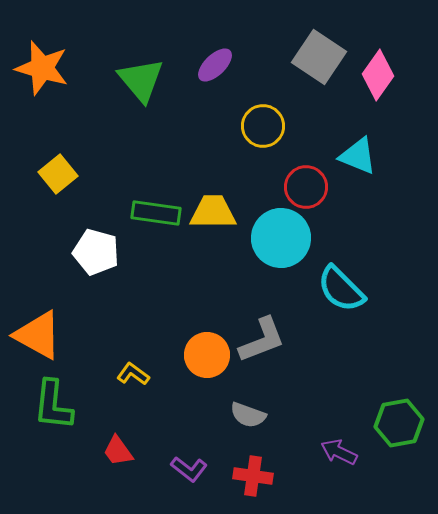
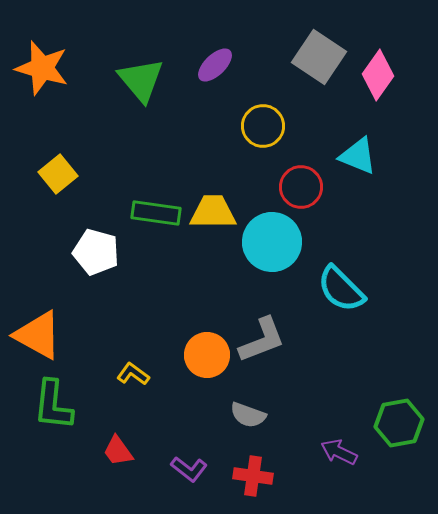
red circle: moved 5 px left
cyan circle: moved 9 px left, 4 px down
